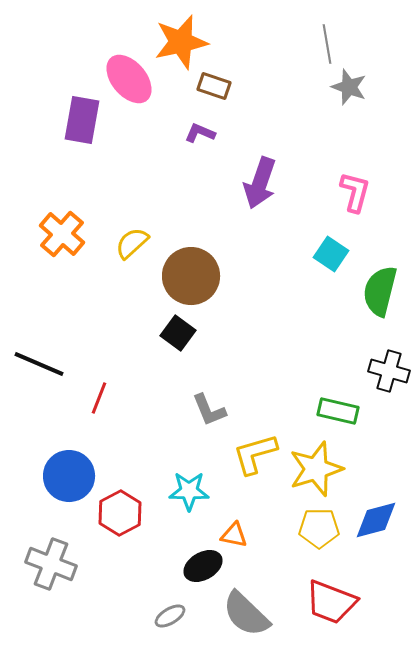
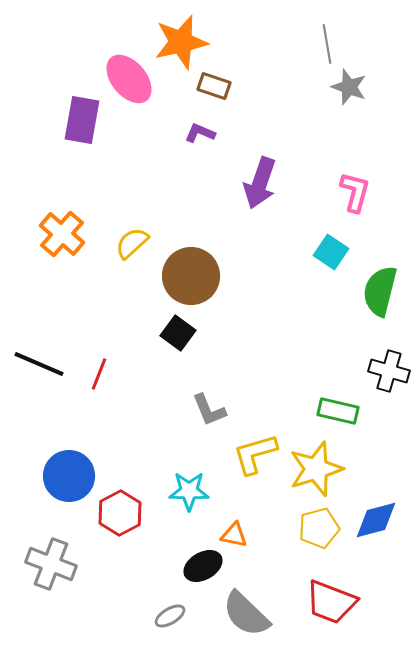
cyan square: moved 2 px up
red line: moved 24 px up
yellow pentagon: rotated 15 degrees counterclockwise
